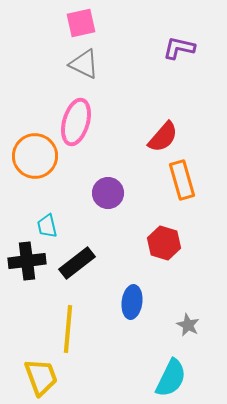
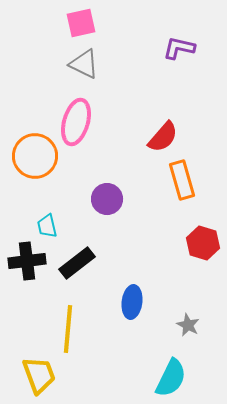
purple circle: moved 1 px left, 6 px down
red hexagon: moved 39 px right
yellow trapezoid: moved 2 px left, 2 px up
